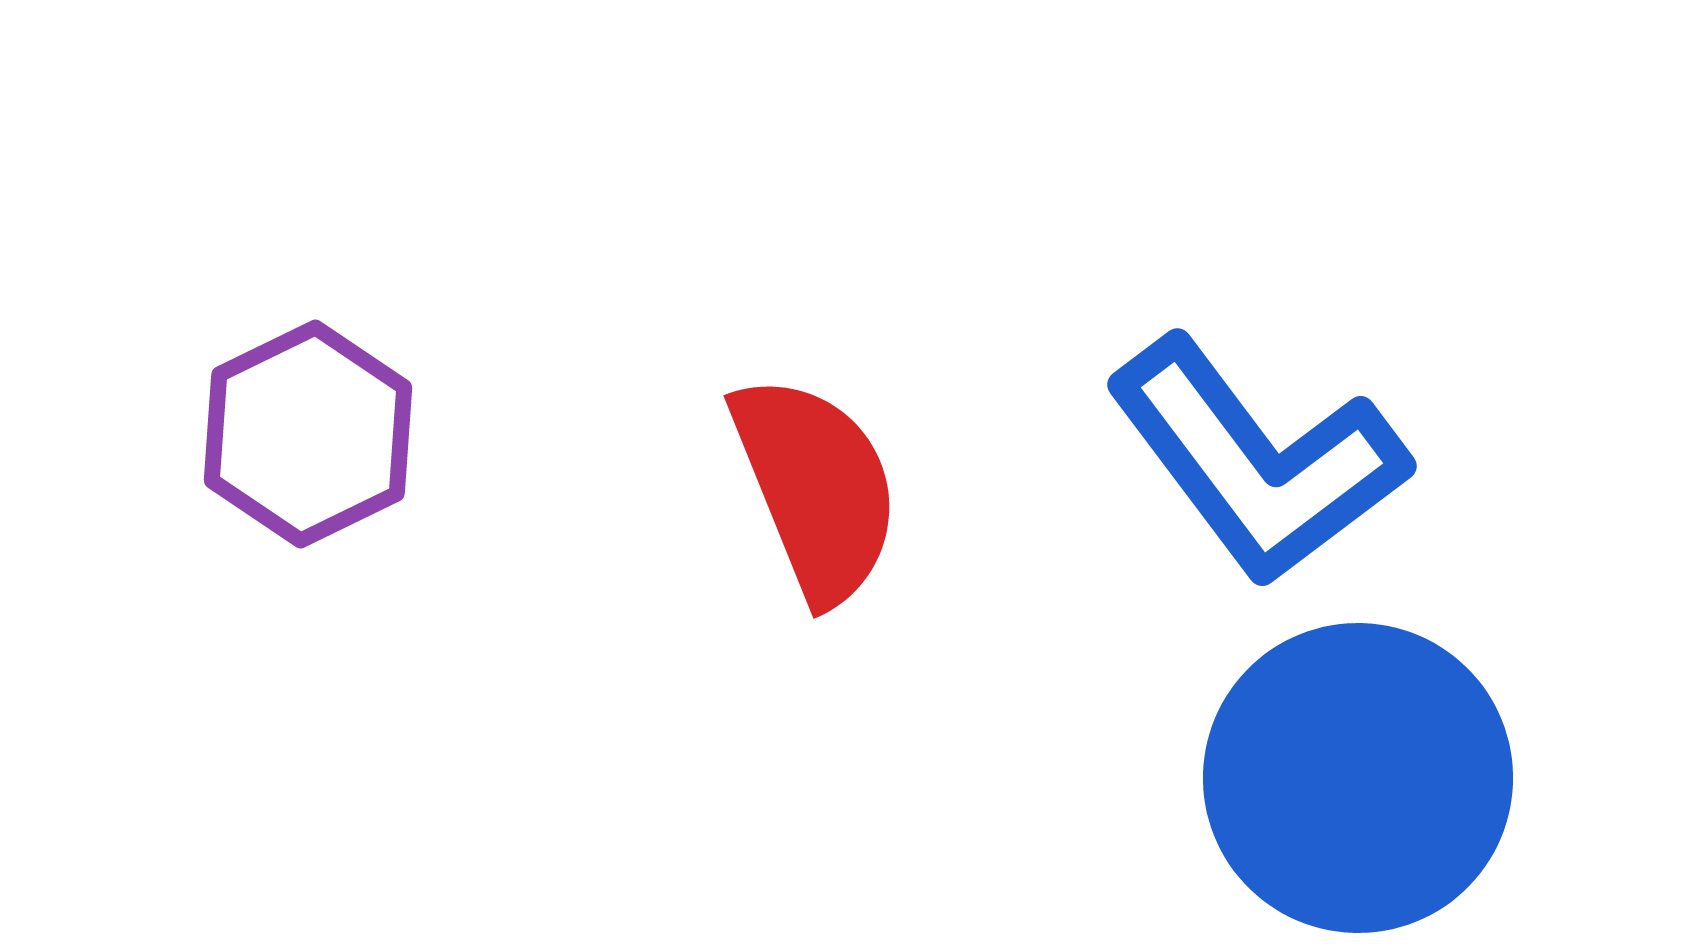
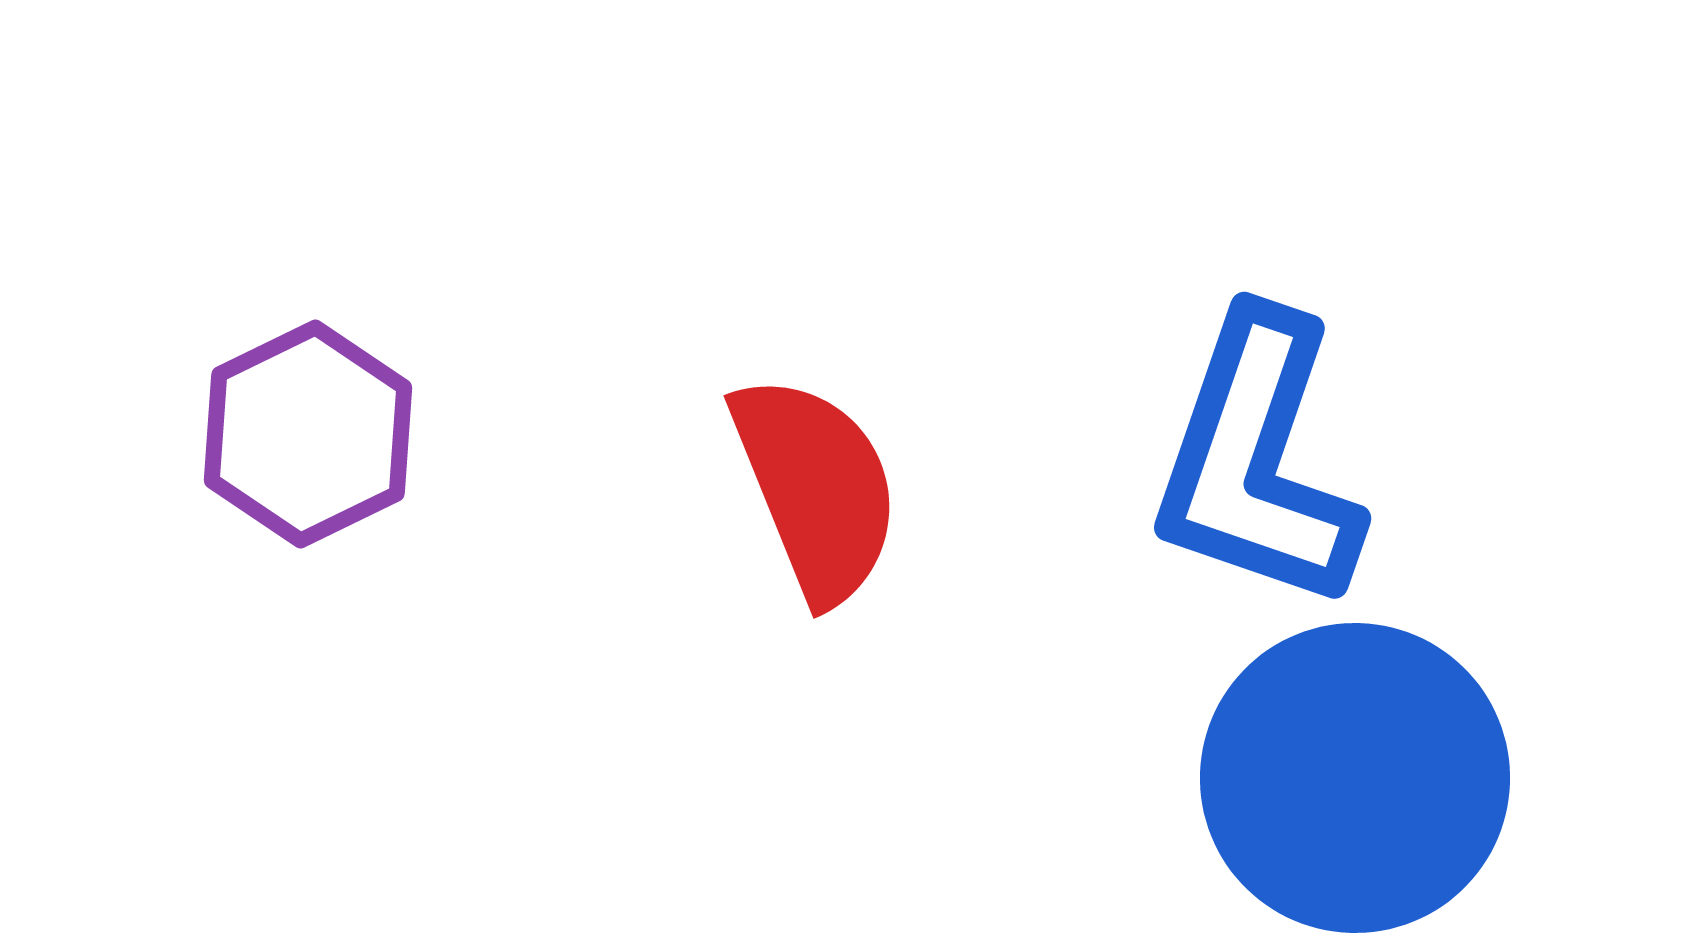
blue L-shape: rotated 56 degrees clockwise
blue circle: moved 3 px left
